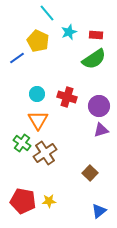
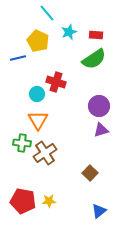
blue line: moved 1 px right; rotated 21 degrees clockwise
red cross: moved 11 px left, 15 px up
green cross: rotated 30 degrees counterclockwise
